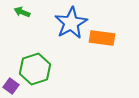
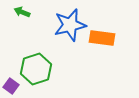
blue star: moved 1 px left, 2 px down; rotated 16 degrees clockwise
green hexagon: moved 1 px right
